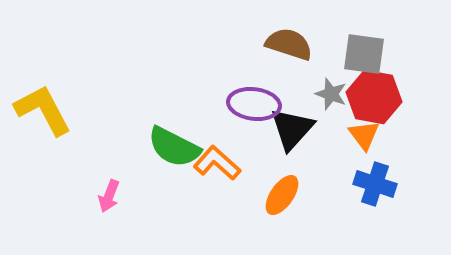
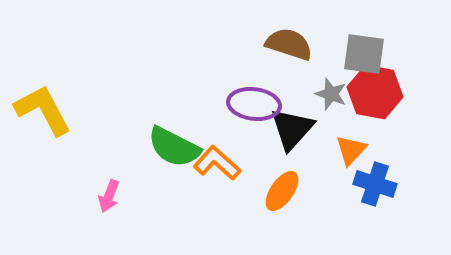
red hexagon: moved 1 px right, 5 px up
orange triangle: moved 13 px left, 15 px down; rotated 20 degrees clockwise
orange ellipse: moved 4 px up
